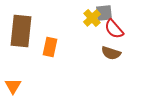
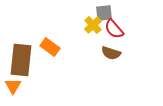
yellow cross: moved 1 px right, 7 px down
brown rectangle: moved 29 px down
orange rectangle: rotated 66 degrees counterclockwise
